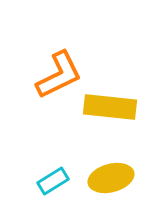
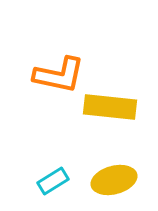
orange L-shape: rotated 38 degrees clockwise
yellow ellipse: moved 3 px right, 2 px down
